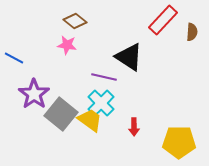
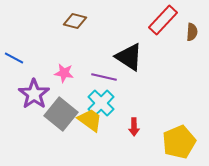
brown diamond: rotated 25 degrees counterclockwise
pink star: moved 3 px left, 28 px down
yellow pentagon: rotated 24 degrees counterclockwise
